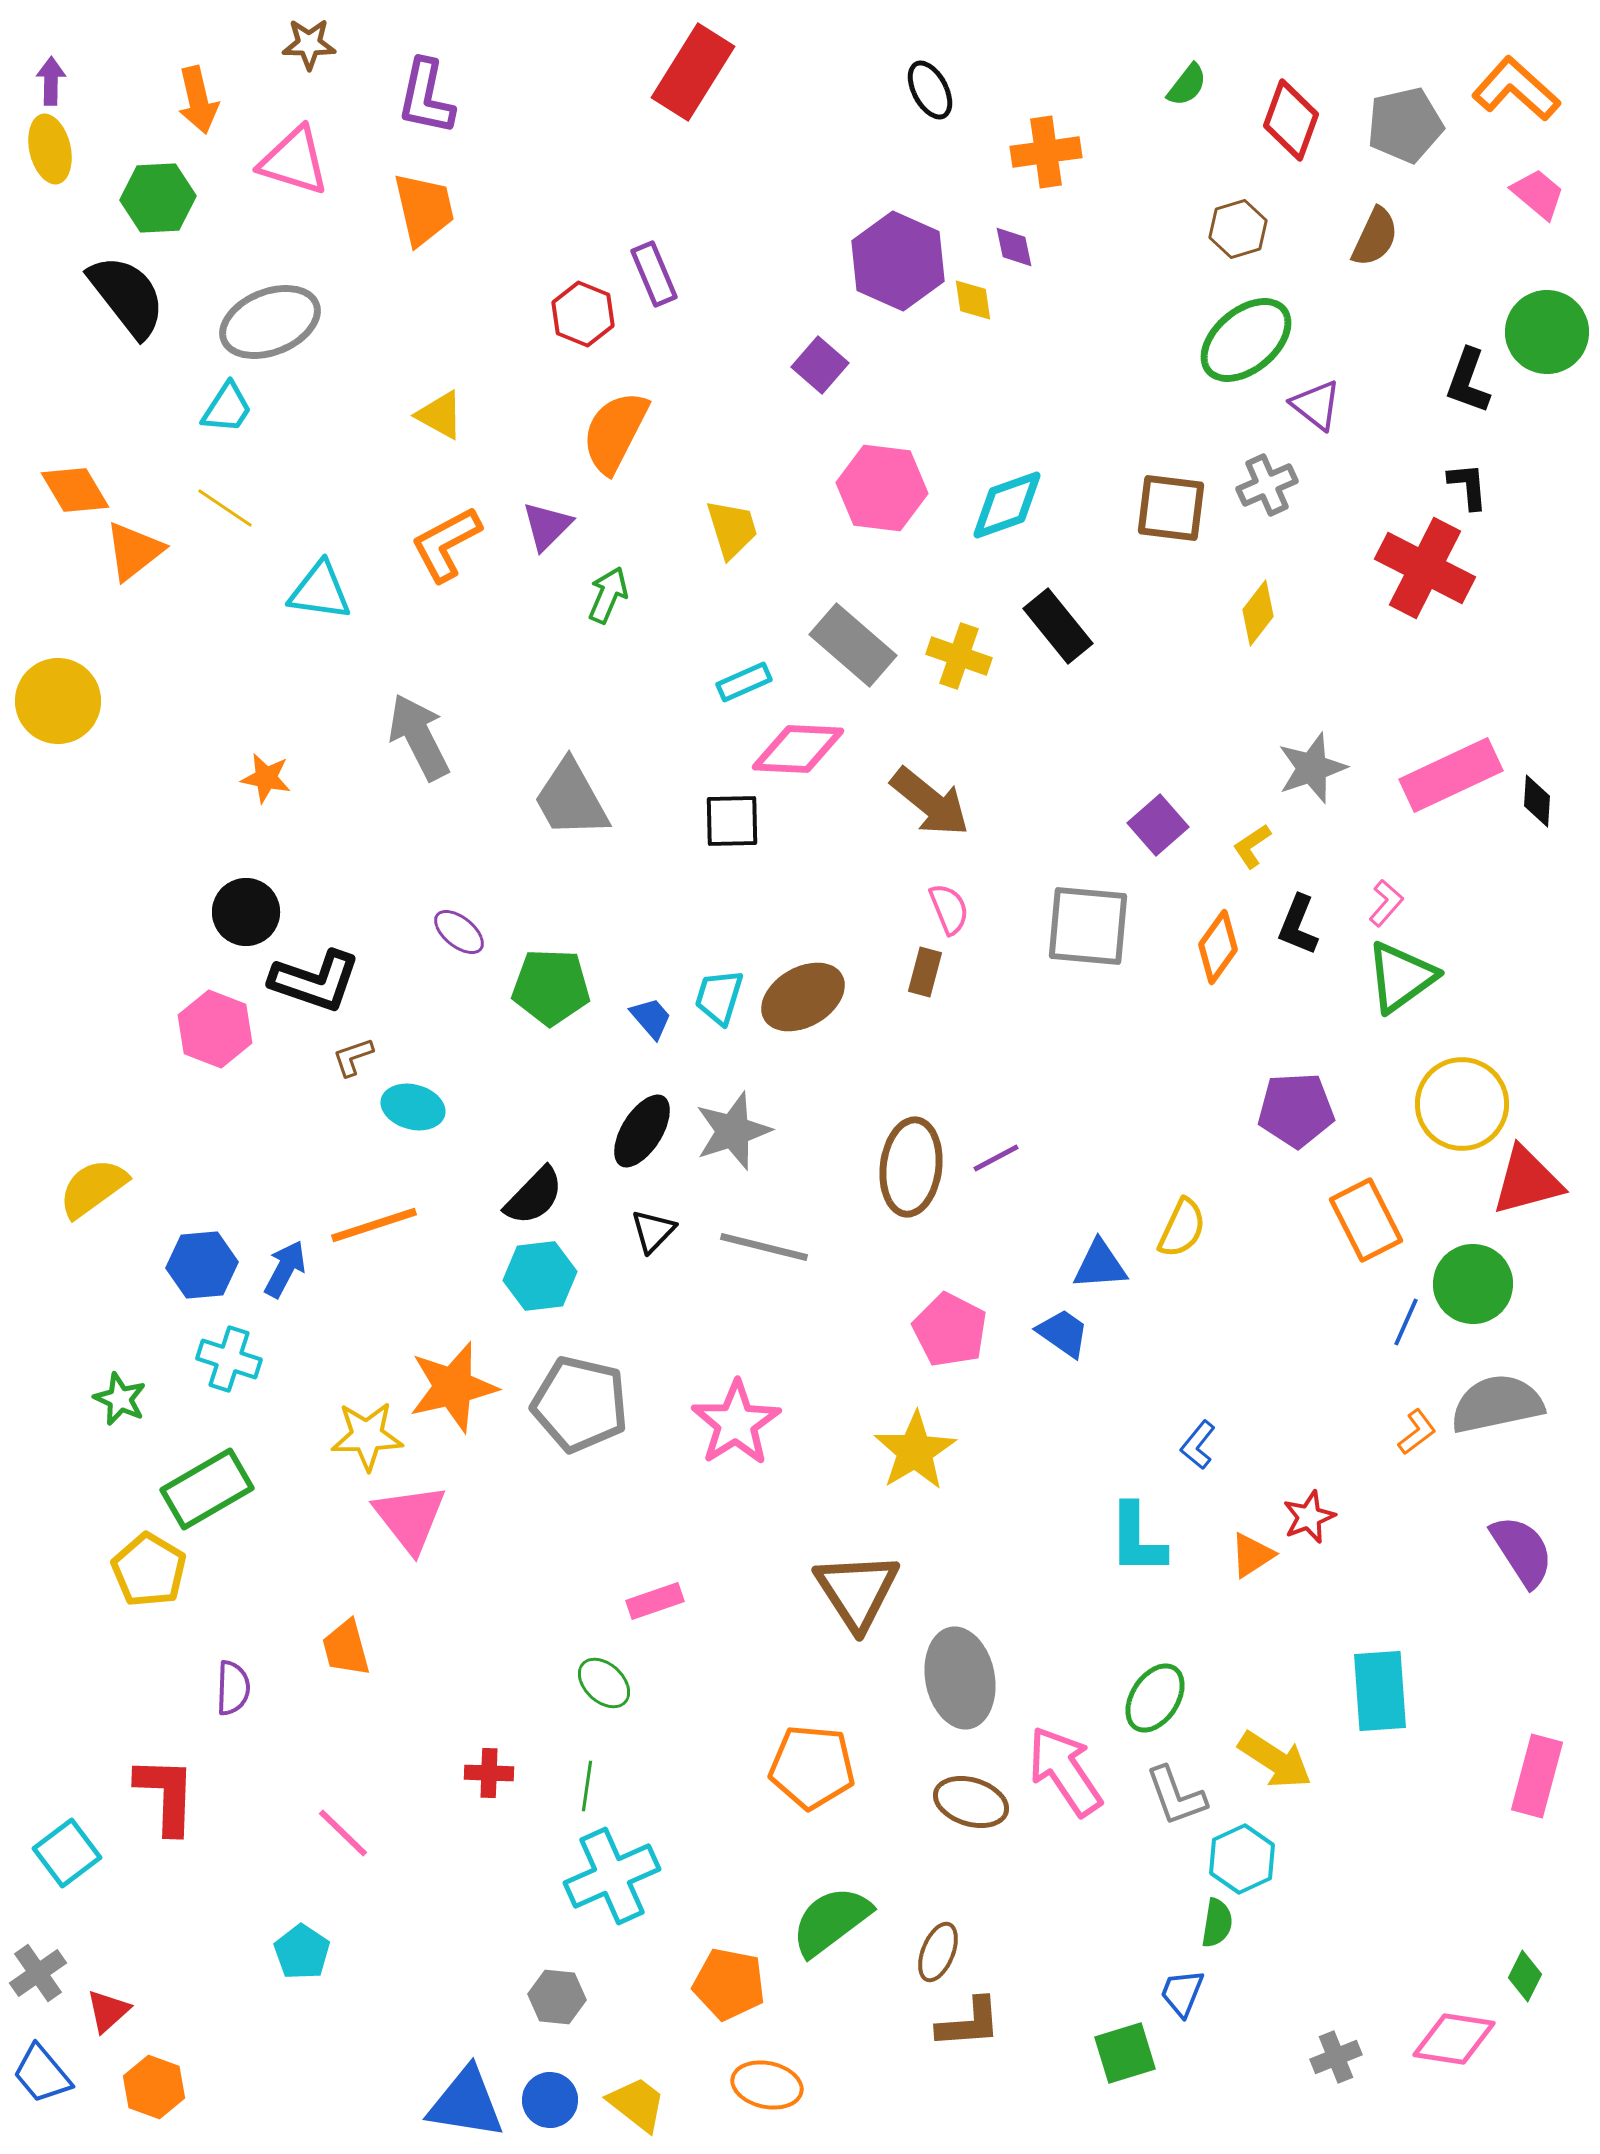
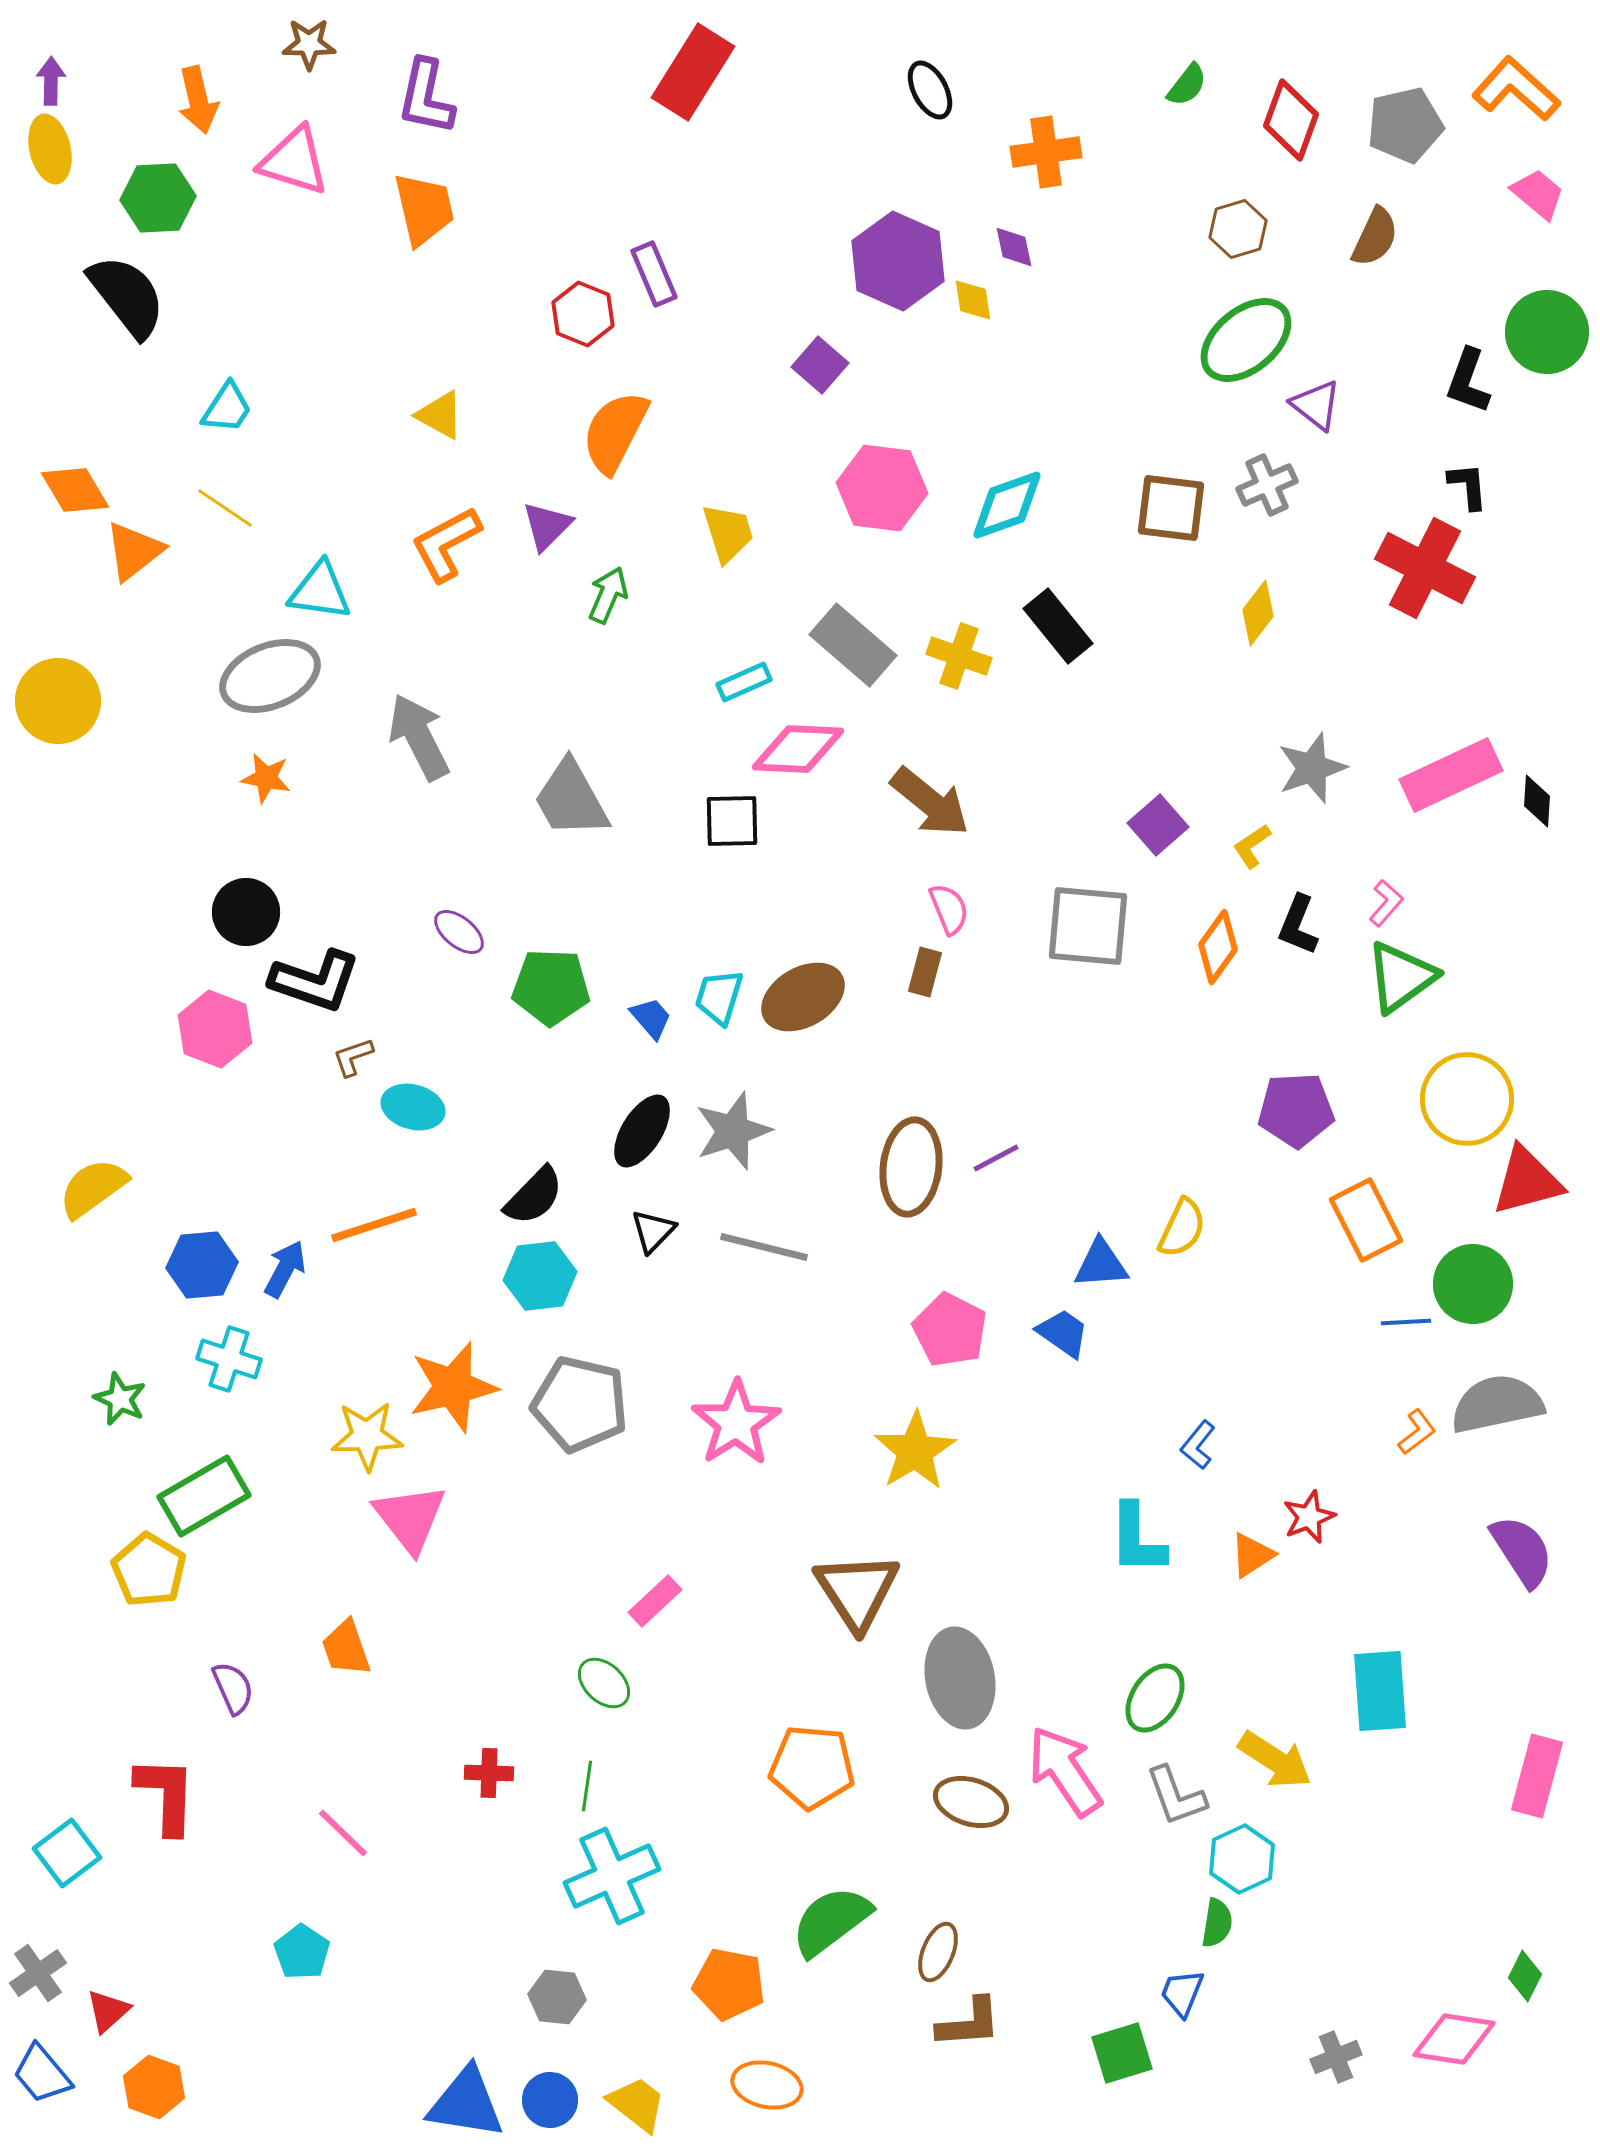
gray ellipse at (270, 322): moved 354 px down
yellow trapezoid at (732, 529): moved 4 px left, 4 px down
yellow circle at (1462, 1104): moved 5 px right, 5 px up
blue triangle at (1100, 1265): moved 1 px right, 1 px up
blue line at (1406, 1322): rotated 63 degrees clockwise
green rectangle at (207, 1489): moved 3 px left, 7 px down
pink rectangle at (655, 1601): rotated 24 degrees counterclockwise
orange trapezoid at (346, 1648): rotated 4 degrees counterclockwise
purple semicircle at (233, 1688): rotated 26 degrees counterclockwise
green square at (1125, 2053): moved 3 px left
